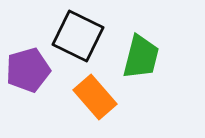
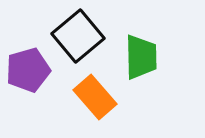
black square: rotated 24 degrees clockwise
green trapezoid: rotated 15 degrees counterclockwise
